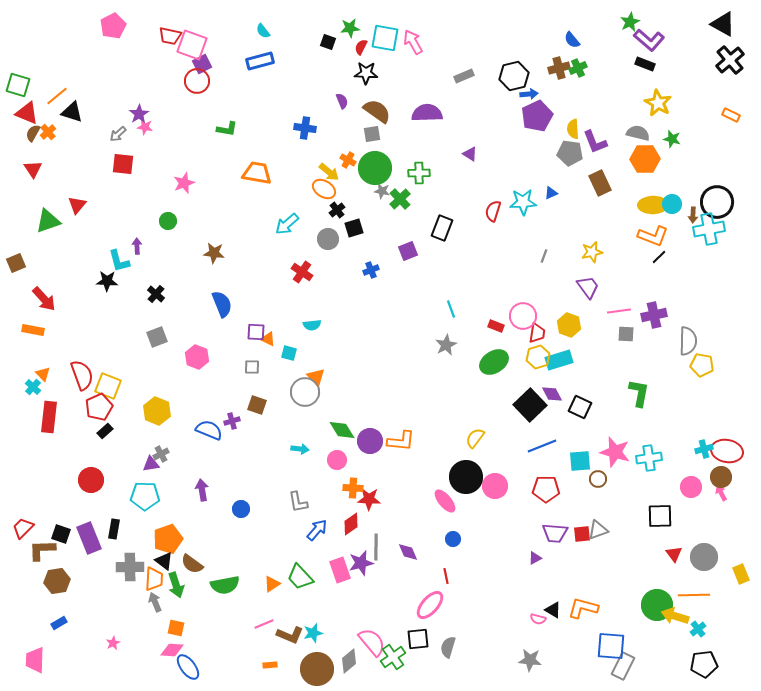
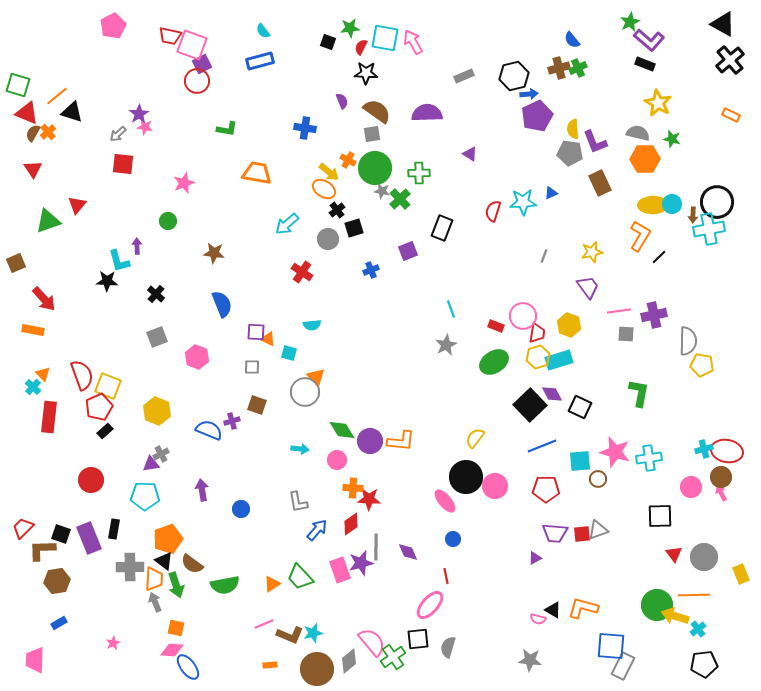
orange L-shape at (653, 236): moved 13 px left; rotated 80 degrees counterclockwise
